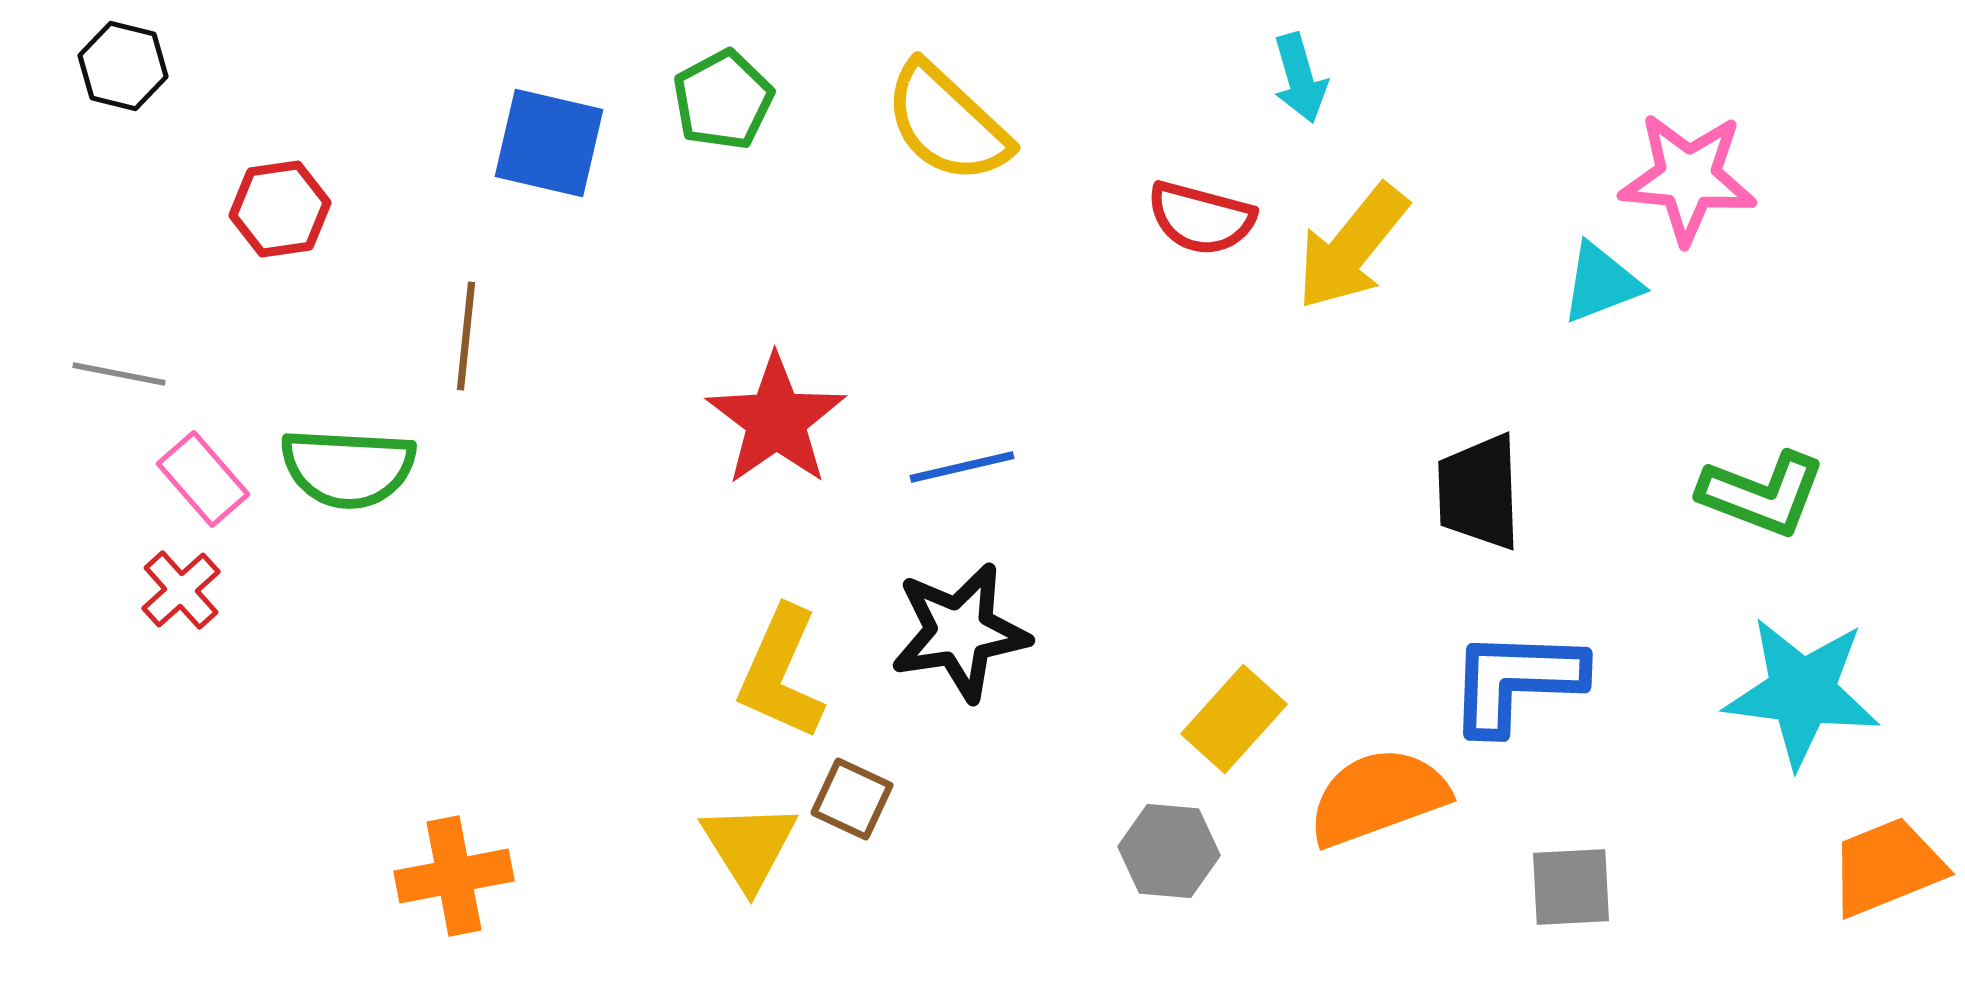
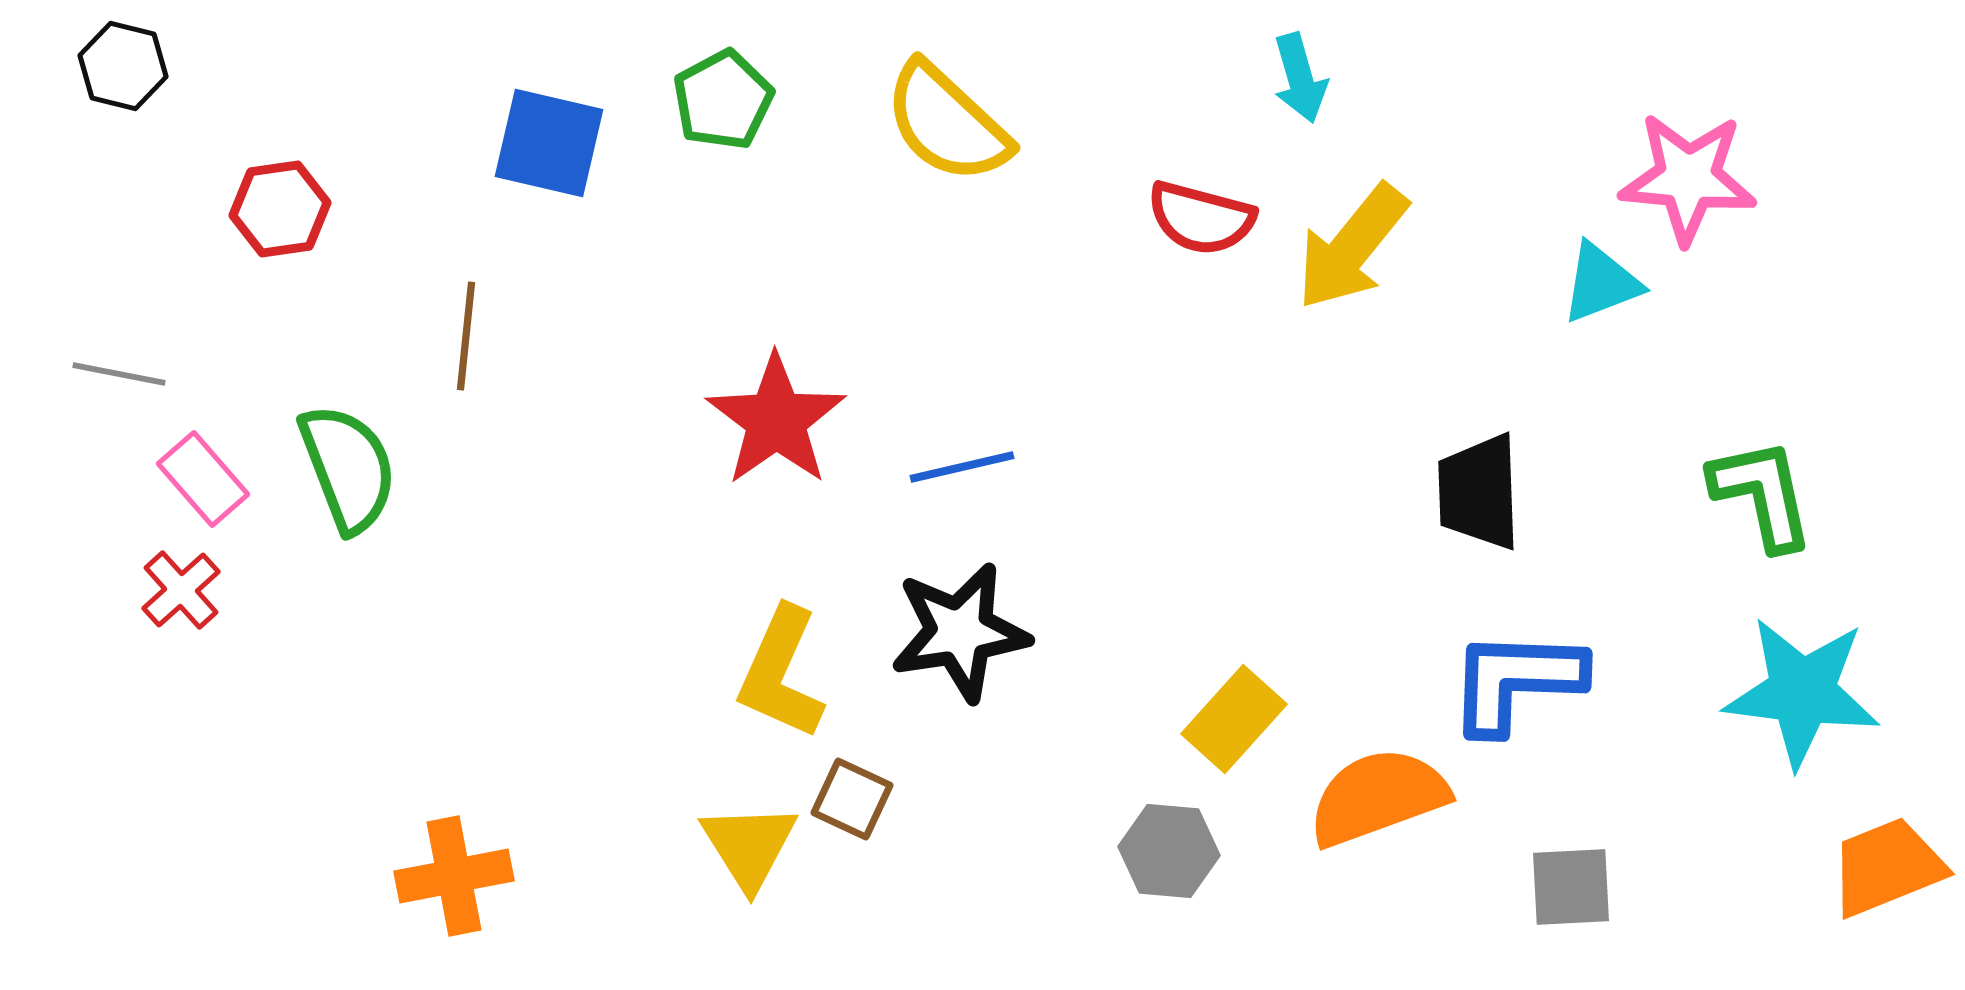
green semicircle: rotated 114 degrees counterclockwise
green L-shape: rotated 123 degrees counterclockwise
